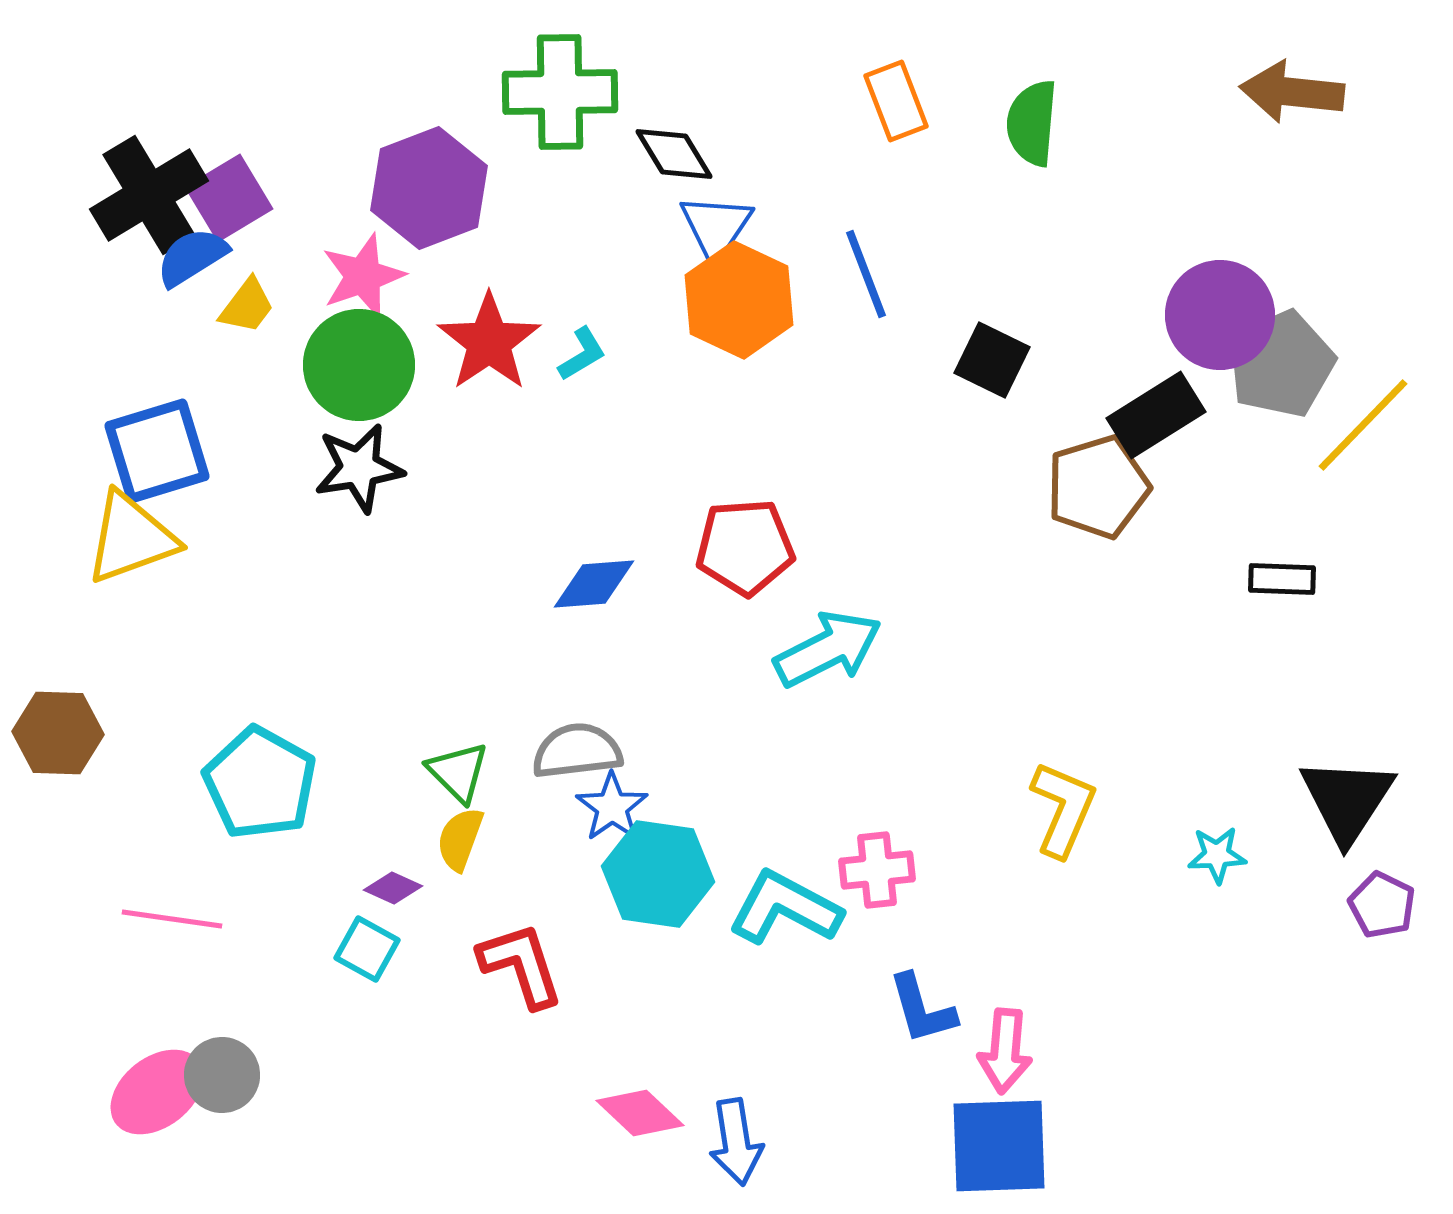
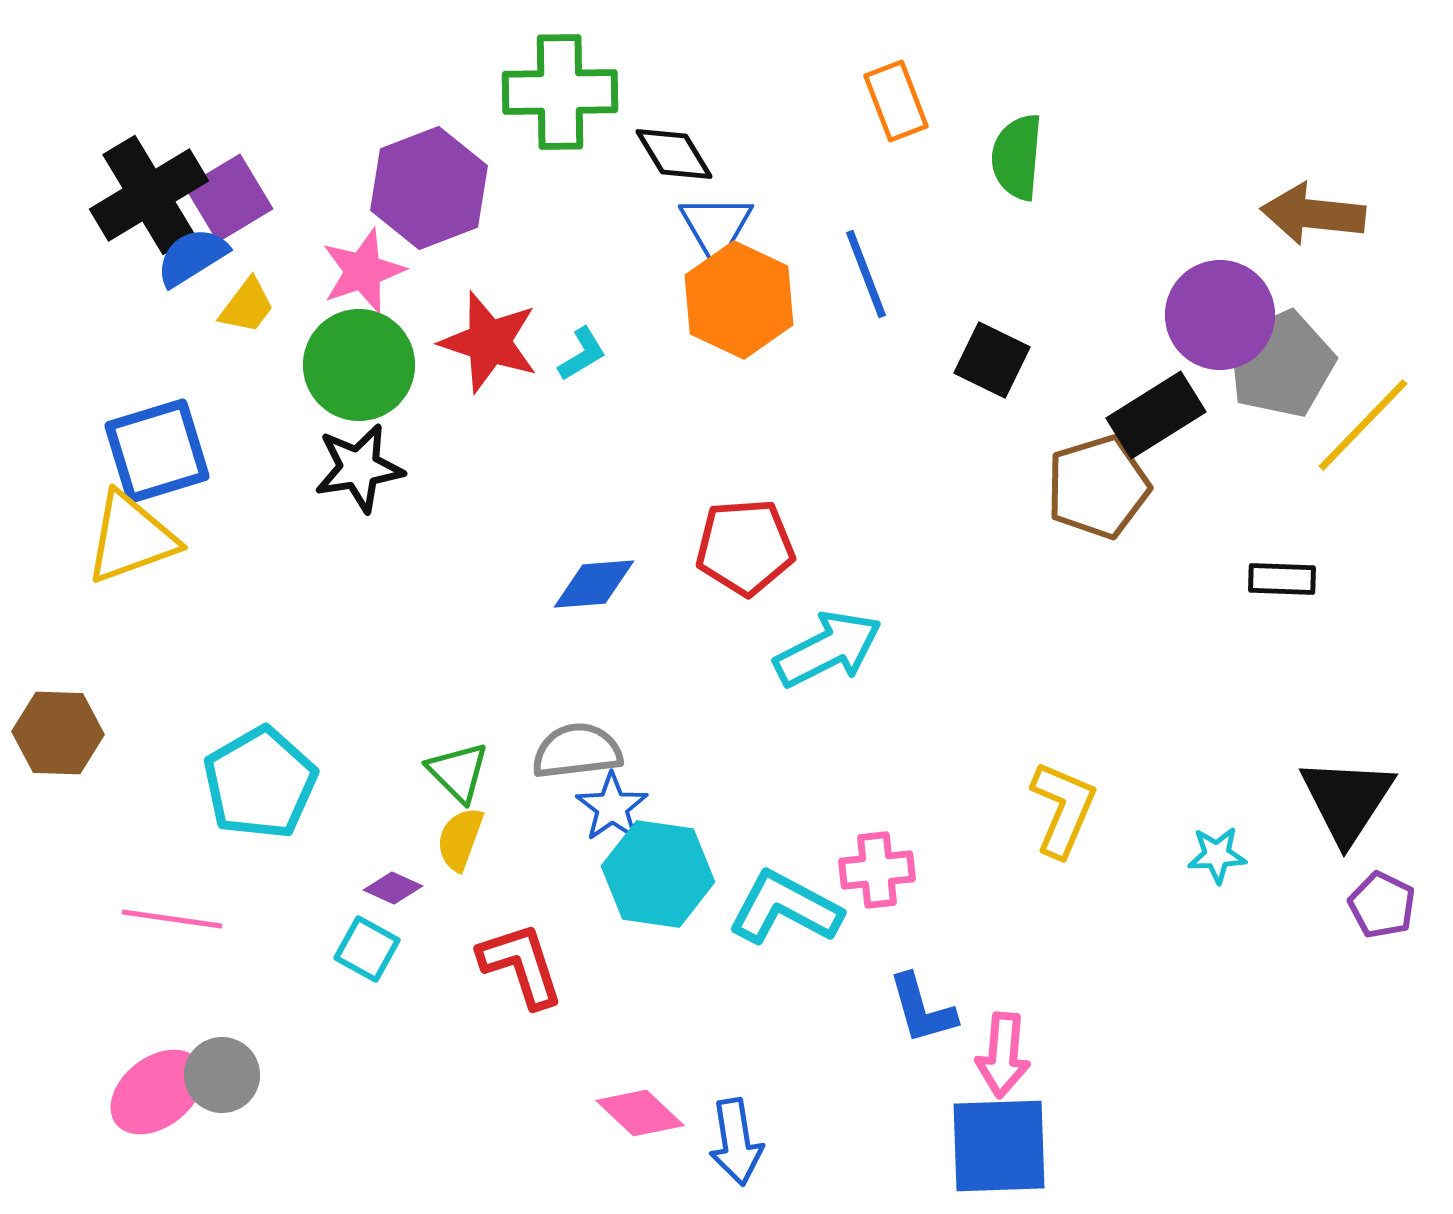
brown arrow at (1292, 92): moved 21 px right, 122 px down
green semicircle at (1032, 123): moved 15 px left, 34 px down
blue triangle at (716, 227): rotated 4 degrees counterclockwise
pink star at (363, 276): moved 5 px up
red star at (489, 342): rotated 20 degrees counterclockwise
cyan pentagon at (260, 783): rotated 13 degrees clockwise
pink arrow at (1005, 1051): moved 2 px left, 4 px down
